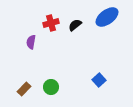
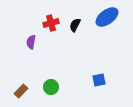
black semicircle: rotated 24 degrees counterclockwise
blue square: rotated 32 degrees clockwise
brown rectangle: moved 3 px left, 2 px down
